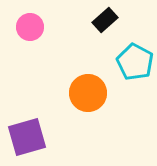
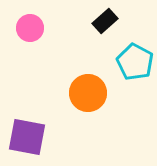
black rectangle: moved 1 px down
pink circle: moved 1 px down
purple square: rotated 27 degrees clockwise
